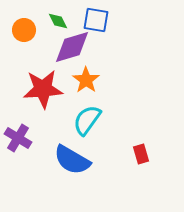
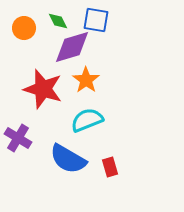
orange circle: moved 2 px up
red star: rotated 21 degrees clockwise
cyan semicircle: rotated 32 degrees clockwise
red rectangle: moved 31 px left, 13 px down
blue semicircle: moved 4 px left, 1 px up
